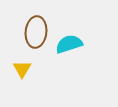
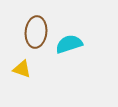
yellow triangle: rotated 42 degrees counterclockwise
